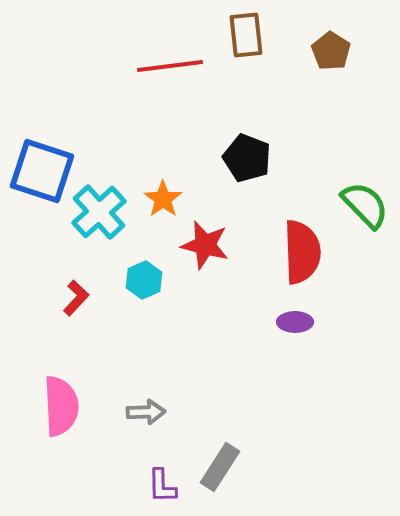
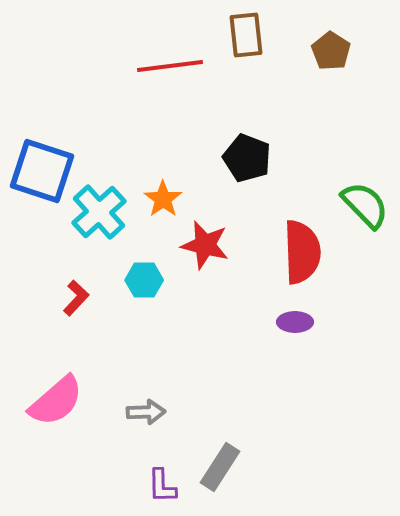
cyan hexagon: rotated 24 degrees clockwise
pink semicircle: moved 5 px left, 5 px up; rotated 52 degrees clockwise
